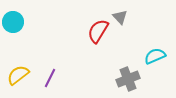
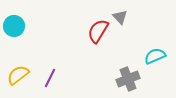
cyan circle: moved 1 px right, 4 px down
